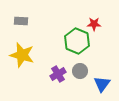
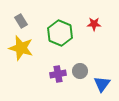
gray rectangle: rotated 56 degrees clockwise
green hexagon: moved 17 px left, 8 px up
yellow star: moved 1 px left, 7 px up
purple cross: rotated 21 degrees clockwise
